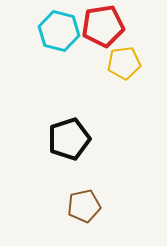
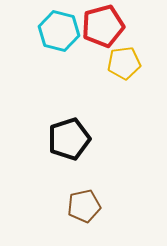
red pentagon: rotated 6 degrees counterclockwise
